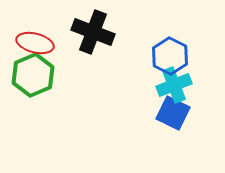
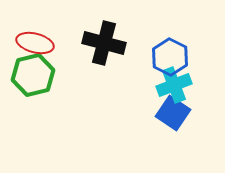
black cross: moved 11 px right, 11 px down; rotated 6 degrees counterclockwise
blue hexagon: moved 1 px down
green hexagon: rotated 9 degrees clockwise
blue square: rotated 8 degrees clockwise
